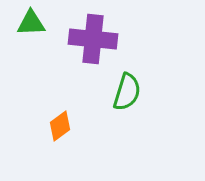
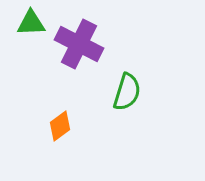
purple cross: moved 14 px left, 5 px down; rotated 21 degrees clockwise
